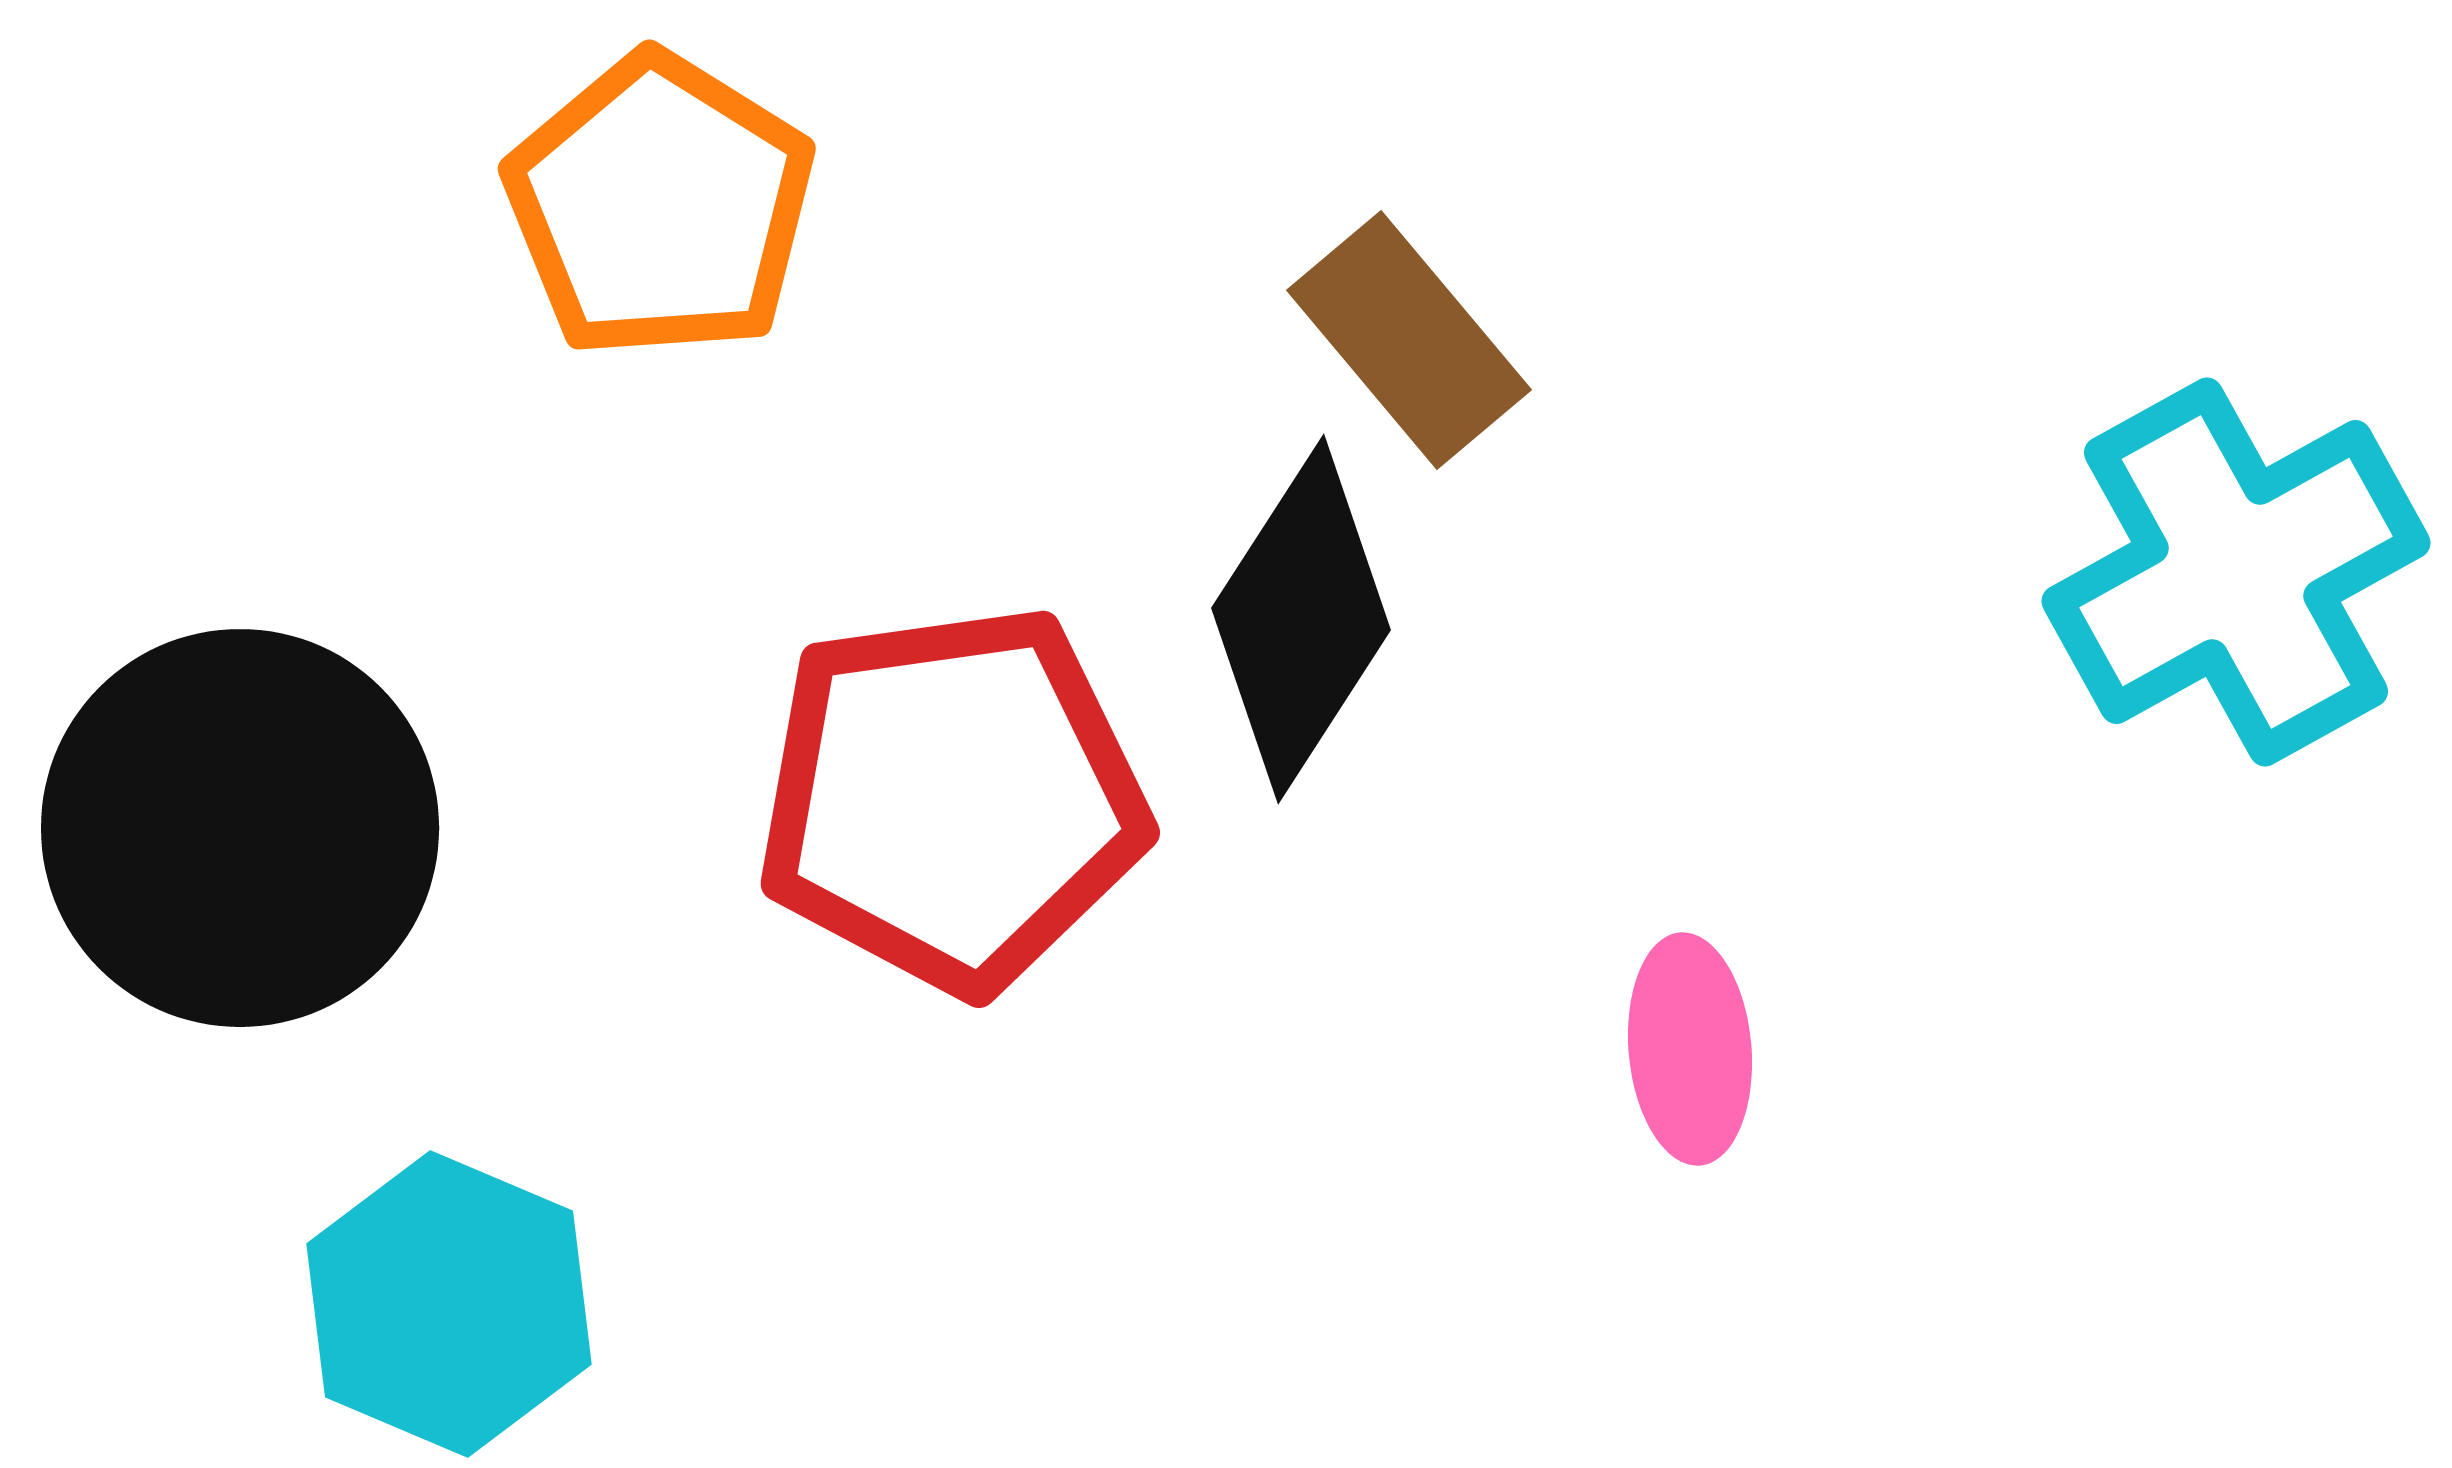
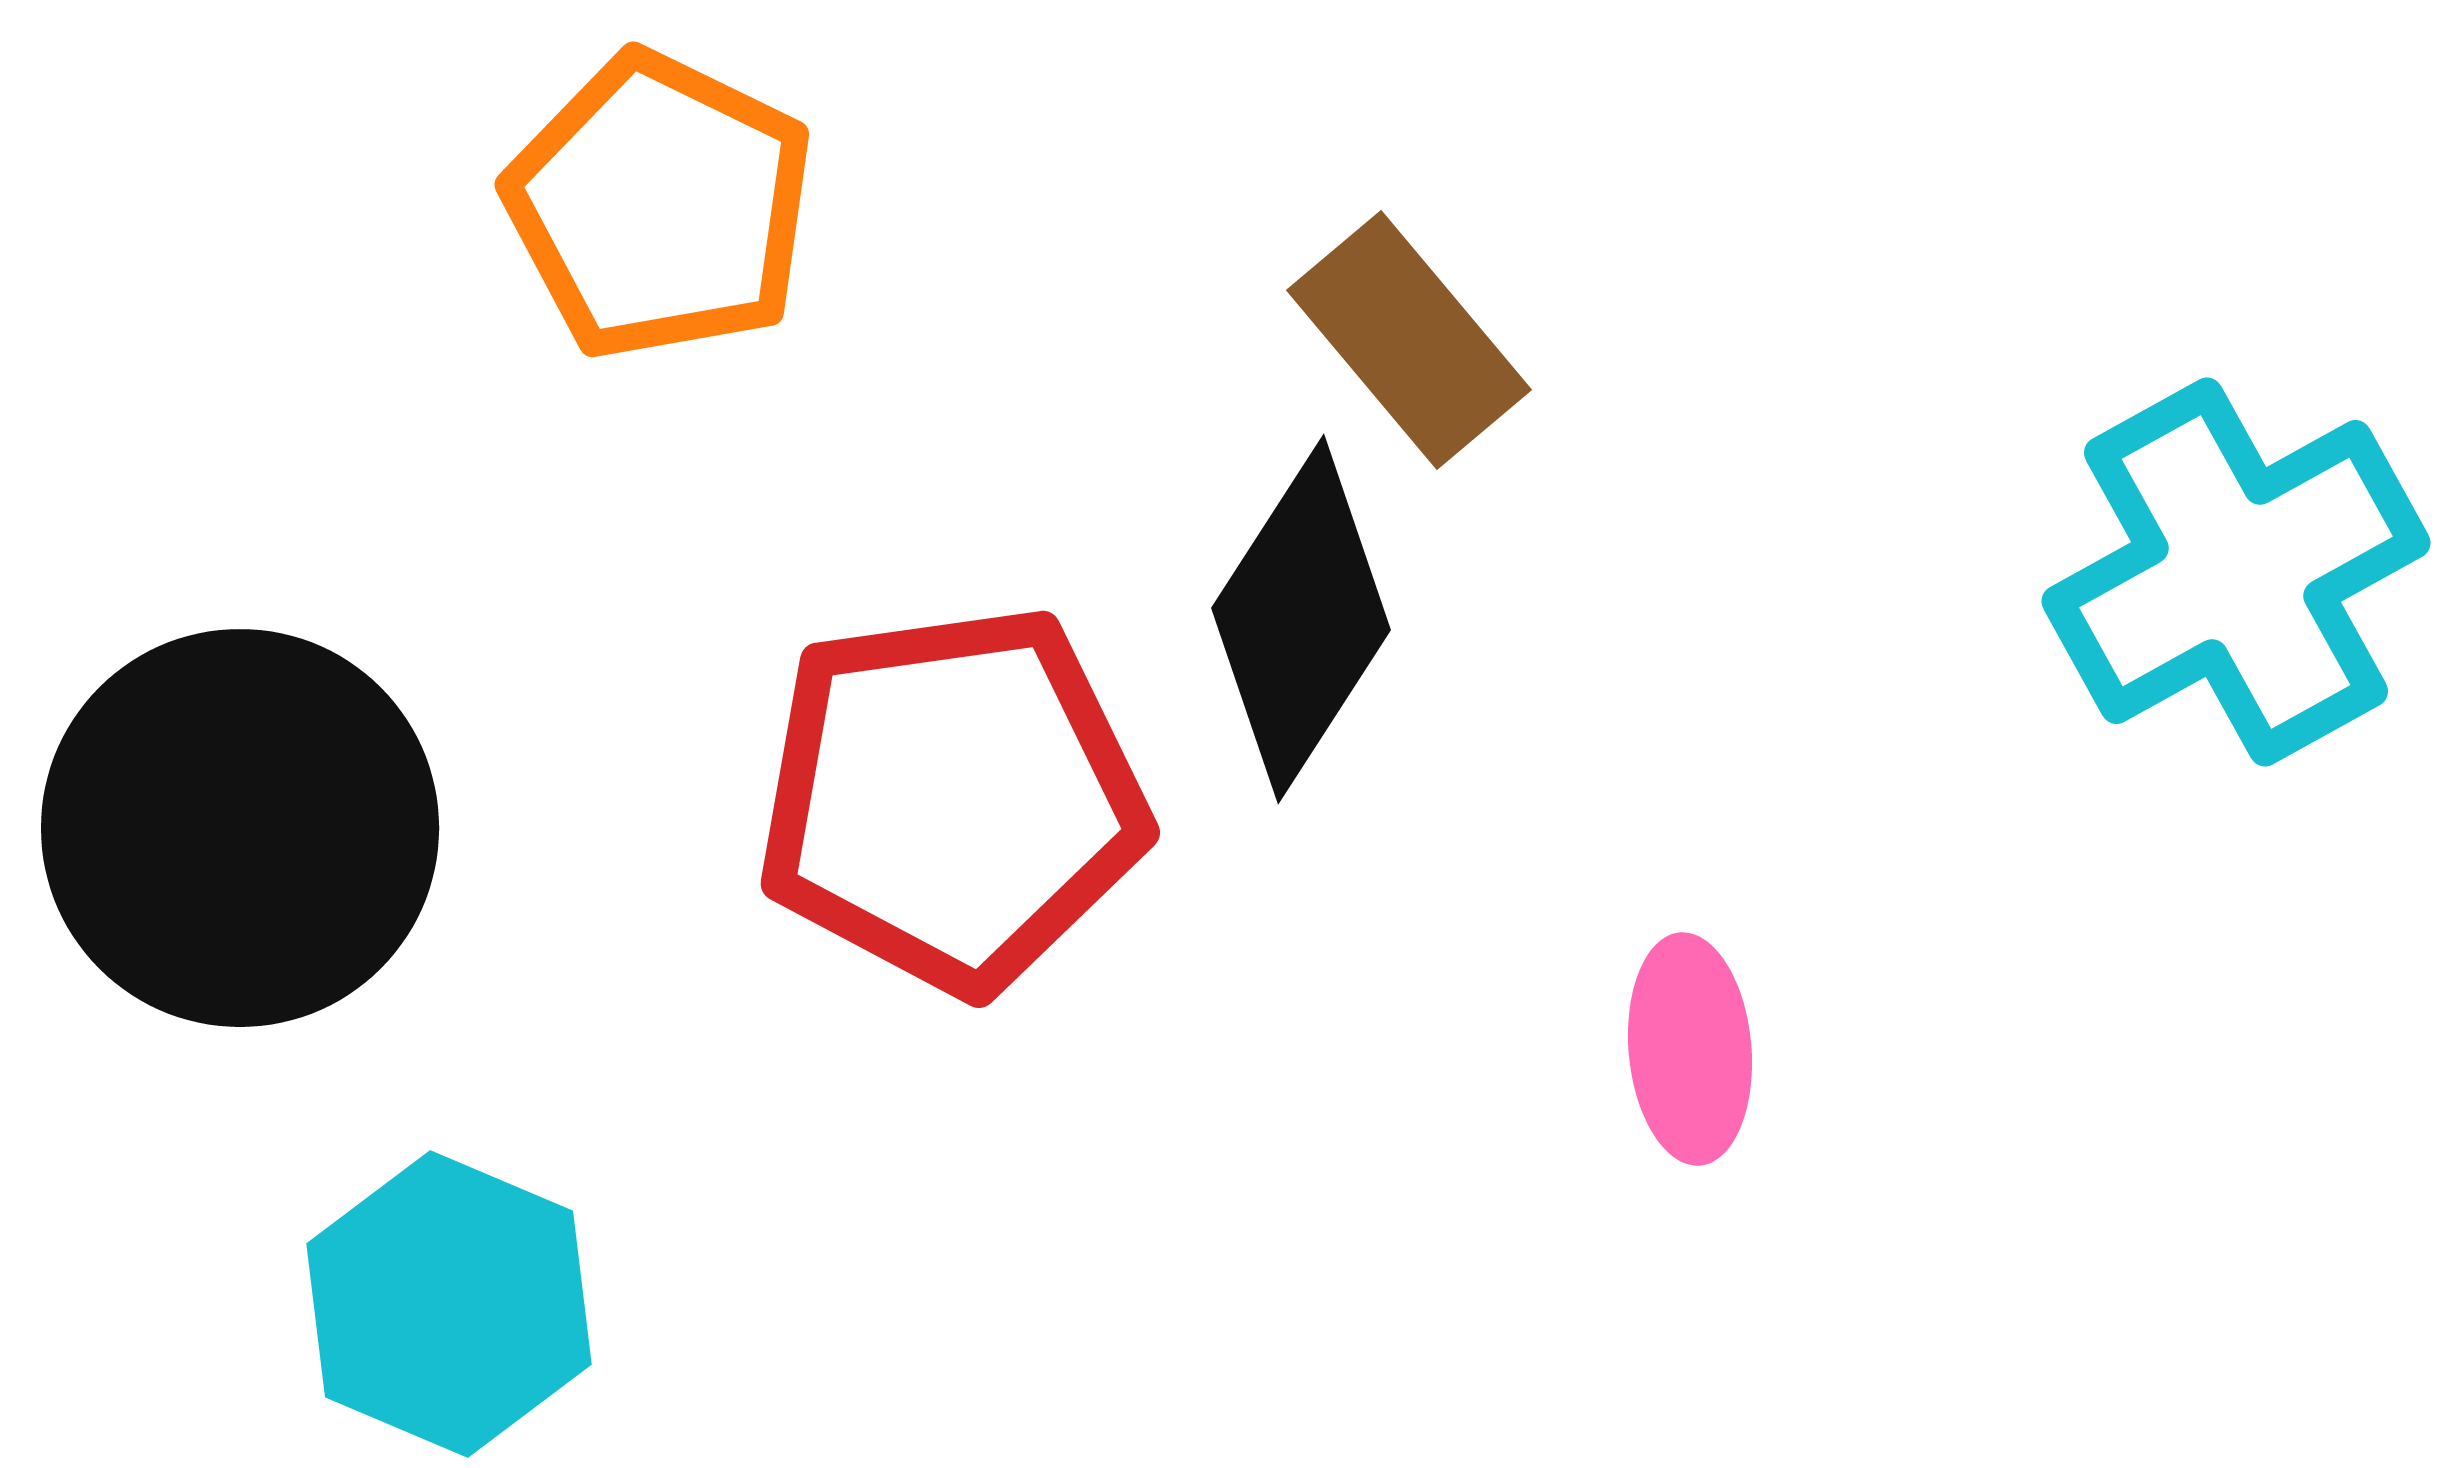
orange pentagon: rotated 6 degrees counterclockwise
